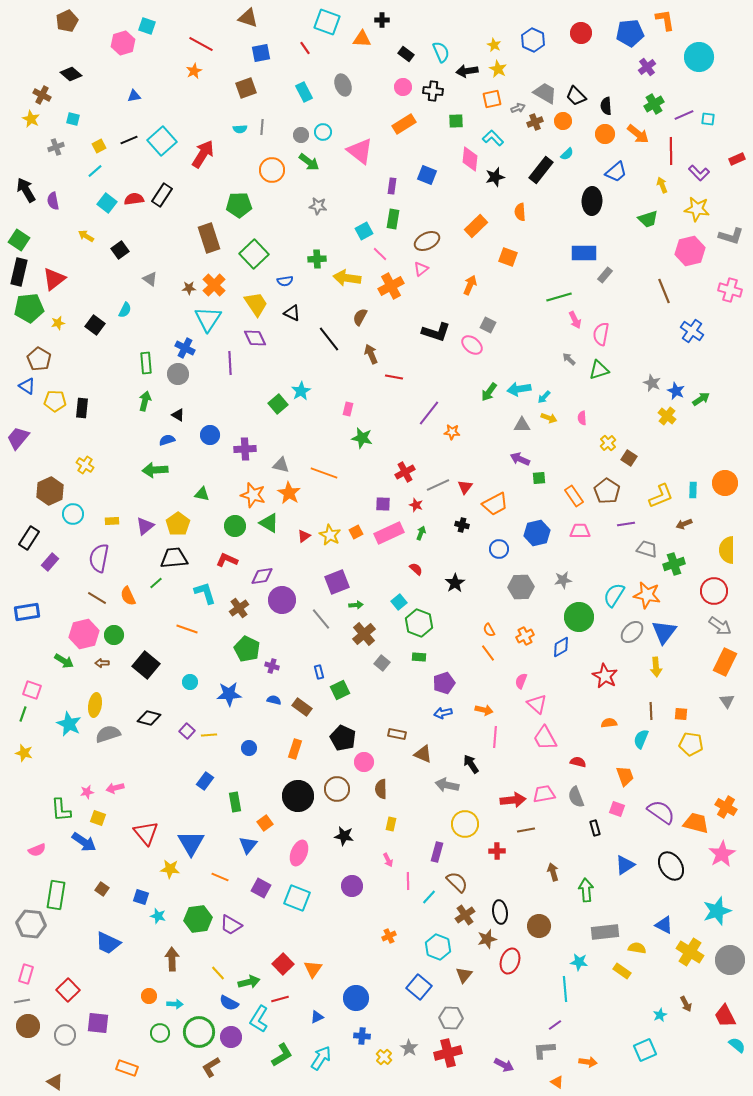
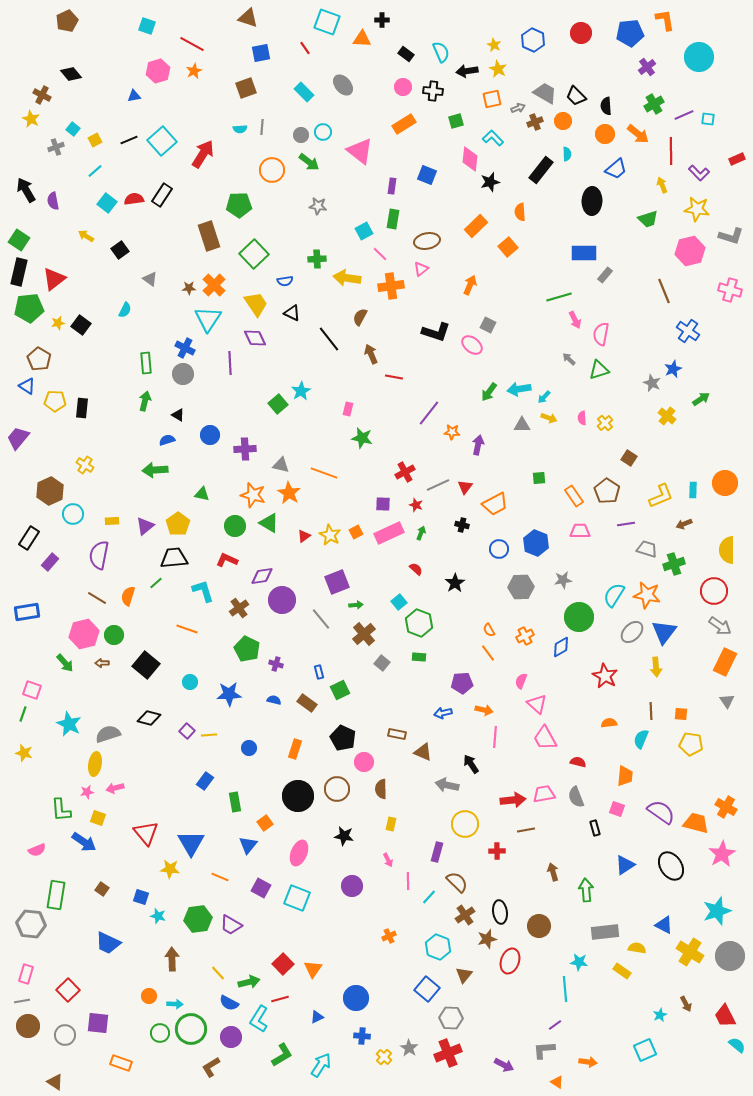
pink hexagon at (123, 43): moved 35 px right, 28 px down
red line at (201, 44): moved 9 px left
black diamond at (71, 74): rotated 10 degrees clockwise
gray ellipse at (343, 85): rotated 20 degrees counterclockwise
cyan rectangle at (304, 92): rotated 18 degrees counterclockwise
cyan square at (73, 119): moved 10 px down; rotated 24 degrees clockwise
green square at (456, 121): rotated 14 degrees counterclockwise
yellow square at (99, 146): moved 4 px left, 6 px up
cyan semicircle at (567, 154): rotated 48 degrees counterclockwise
blue trapezoid at (616, 172): moved 3 px up
black star at (495, 177): moved 5 px left, 5 px down
brown rectangle at (209, 238): moved 2 px up
brown ellipse at (427, 241): rotated 15 degrees clockwise
orange square at (508, 257): moved 10 px up; rotated 30 degrees clockwise
orange cross at (391, 286): rotated 20 degrees clockwise
black square at (95, 325): moved 14 px left
blue cross at (692, 331): moved 4 px left
gray circle at (178, 374): moved 5 px right
blue star at (676, 391): moved 3 px left, 22 px up; rotated 24 degrees clockwise
yellow cross at (608, 443): moved 3 px left, 20 px up
purple arrow at (520, 459): moved 42 px left, 14 px up; rotated 78 degrees clockwise
blue hexagon at (537, 533): moved 1 px left, 10 px down; rotated 25 degrees counterclockwise
purple semicircle at (99, 558): moved 3 px up
cyan L-shape at (205, 593): moved 2 px left, 2 px up
orange semicircle at (128, 596): rotated 42 degrees clockwise
green arrow at (64, 661): moved 1 px right, 2 px down; rotated 18 degrees clockwise
purple cross at (272, 666): moved 4 px right, 2 px up
purple pentagon at (444, 683): moved 18 px right; rotated 15 degrees clockwise
yellow ellipse at (95, 705): moved 59 px down
brown rectangle at (302, 707): moved 5 px right, 4 px up
brown triangle at (423, 754): moved 2 px up
orange trapezoid at (625, 776): rotated 25 degrees clockwise
gray circle at (730, 960): moved 4 px up
blue square at (419, 987): moved 8 px right, 2 px down
green circle at (199, 1032): moved 8 px left, 3 px up
red cross at (448, 1053): rotated 8 degrees counterclockwise
cyan arrow at (321, 1058): moved 7 px down
orange rectangle at (127, 1068): moved 6 px left, 5 px up
